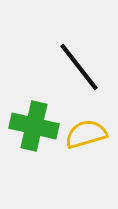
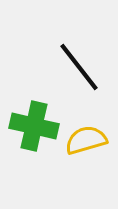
yellow semicircle: moved 6 px down
